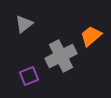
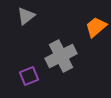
gray triangle: moved 2 px right, 8 px up
orange trapezoid: moved 5 px right, 9 px up
